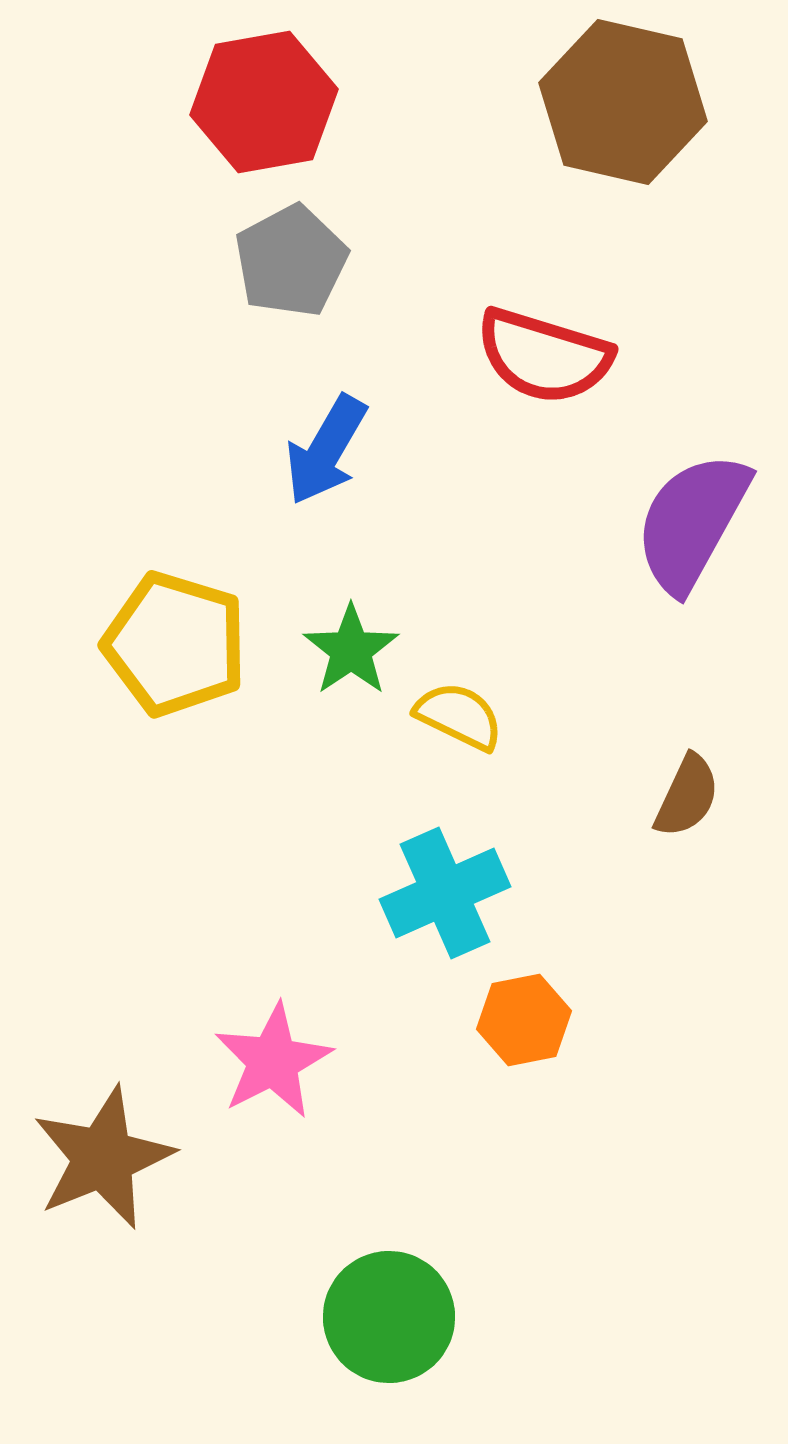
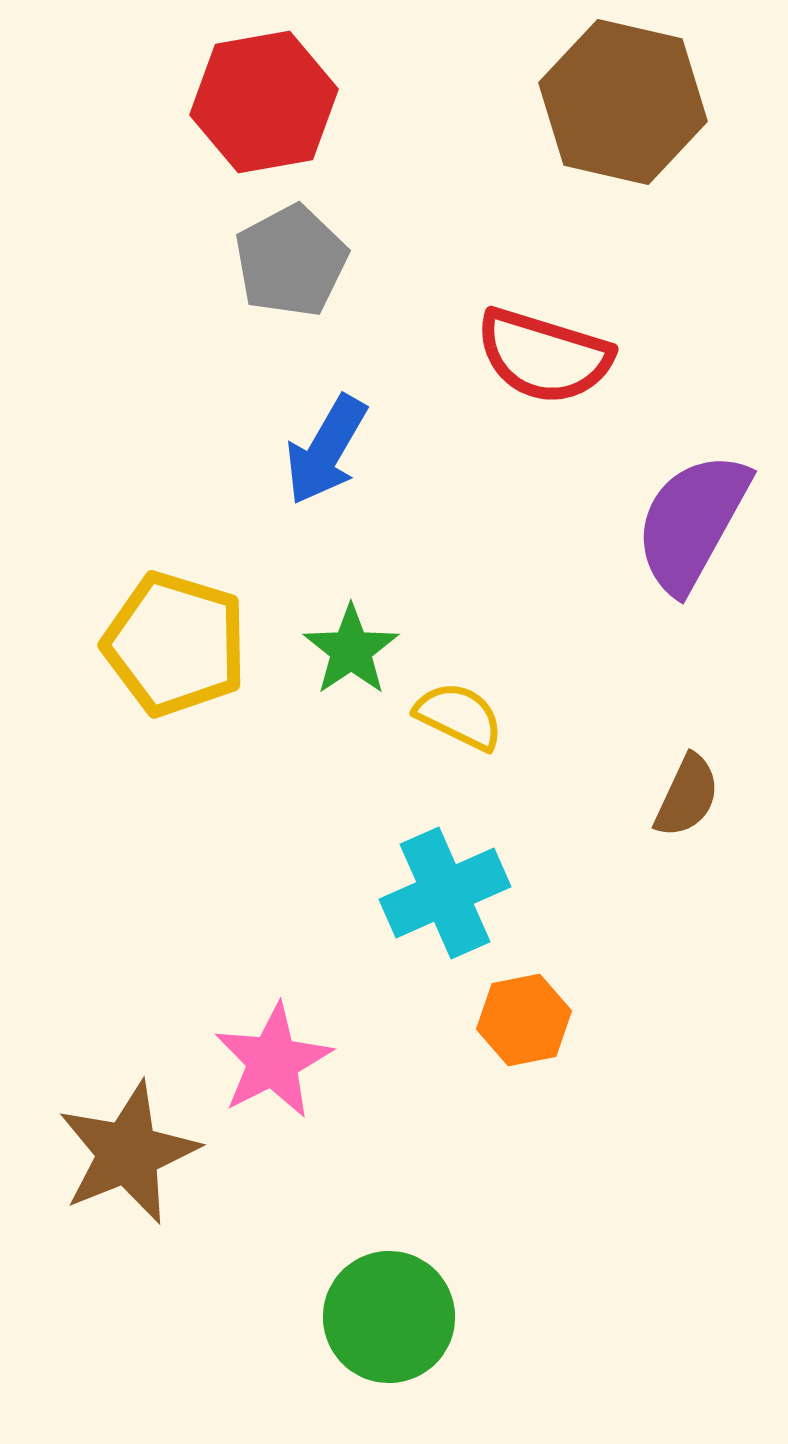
brown star: moved 25 px right, 5 px up
